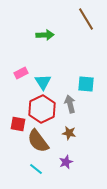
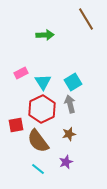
cyan square: moved 13 px left, 2 px up; rotated 36 degrees counterclockwise
red square: moved 2 px left, 1 px down; rotated 21 degrees counterclockwise
brown star: moved 1 px down; rotated 24 degrees counterclockwise
cyan line: moved 2 px right
